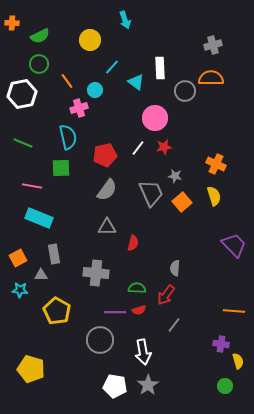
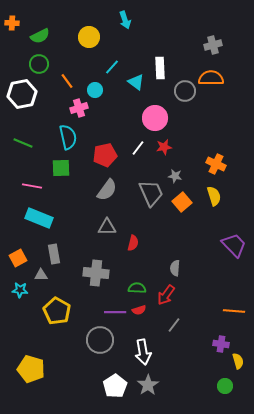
yellow circle at (90, 40): moved 1 px left, 3 px up
white pentagon at (115, 386): rotated 30 degrees clockwise
